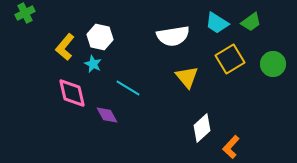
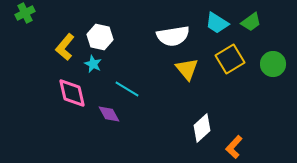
yellow triangle: moved 8 px up
cyan line: moved 1 px left, 1 px down
purple diamond: moved 2 px right, 1 px up
orange L-shape: moved 3 px right
